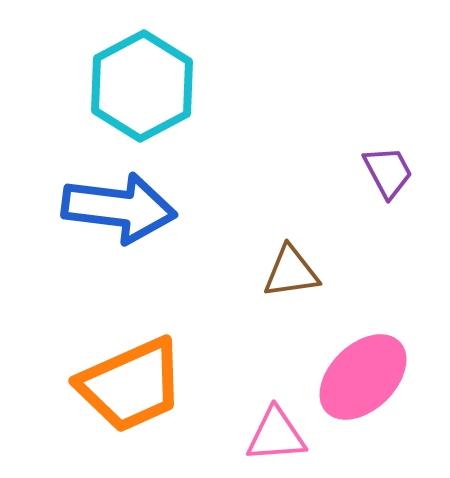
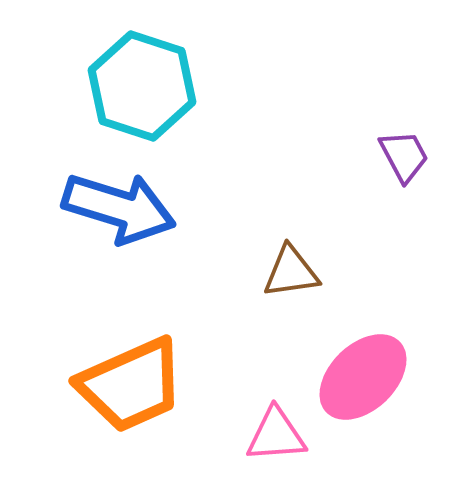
cyan hexagon: rotated 14 degrees counterclockwise
purple trapezoid: moved 16 px right, 16 px up
blue arrow: rotated 10 degrees clockwise
